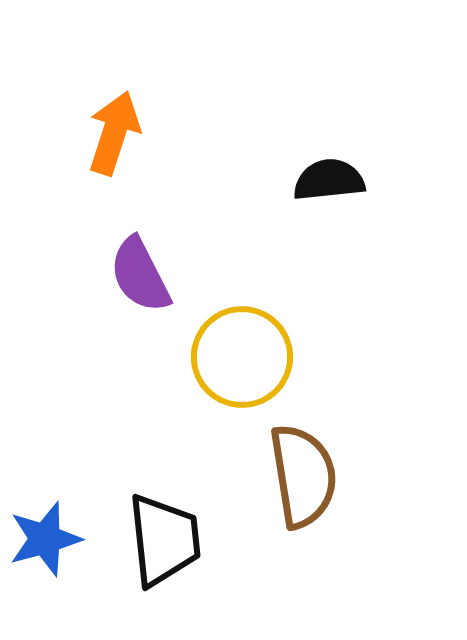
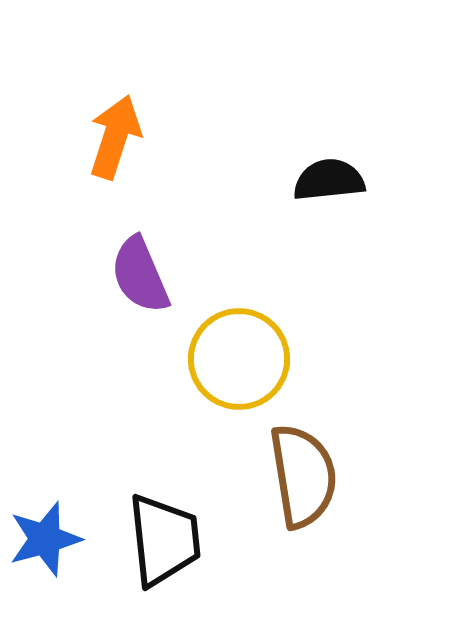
orange arrow: moved 1 px right, 4 px down
purple semicircle: rotated 4 degrees clockwise
yellow circle: moved 3 px left, 2 px down
